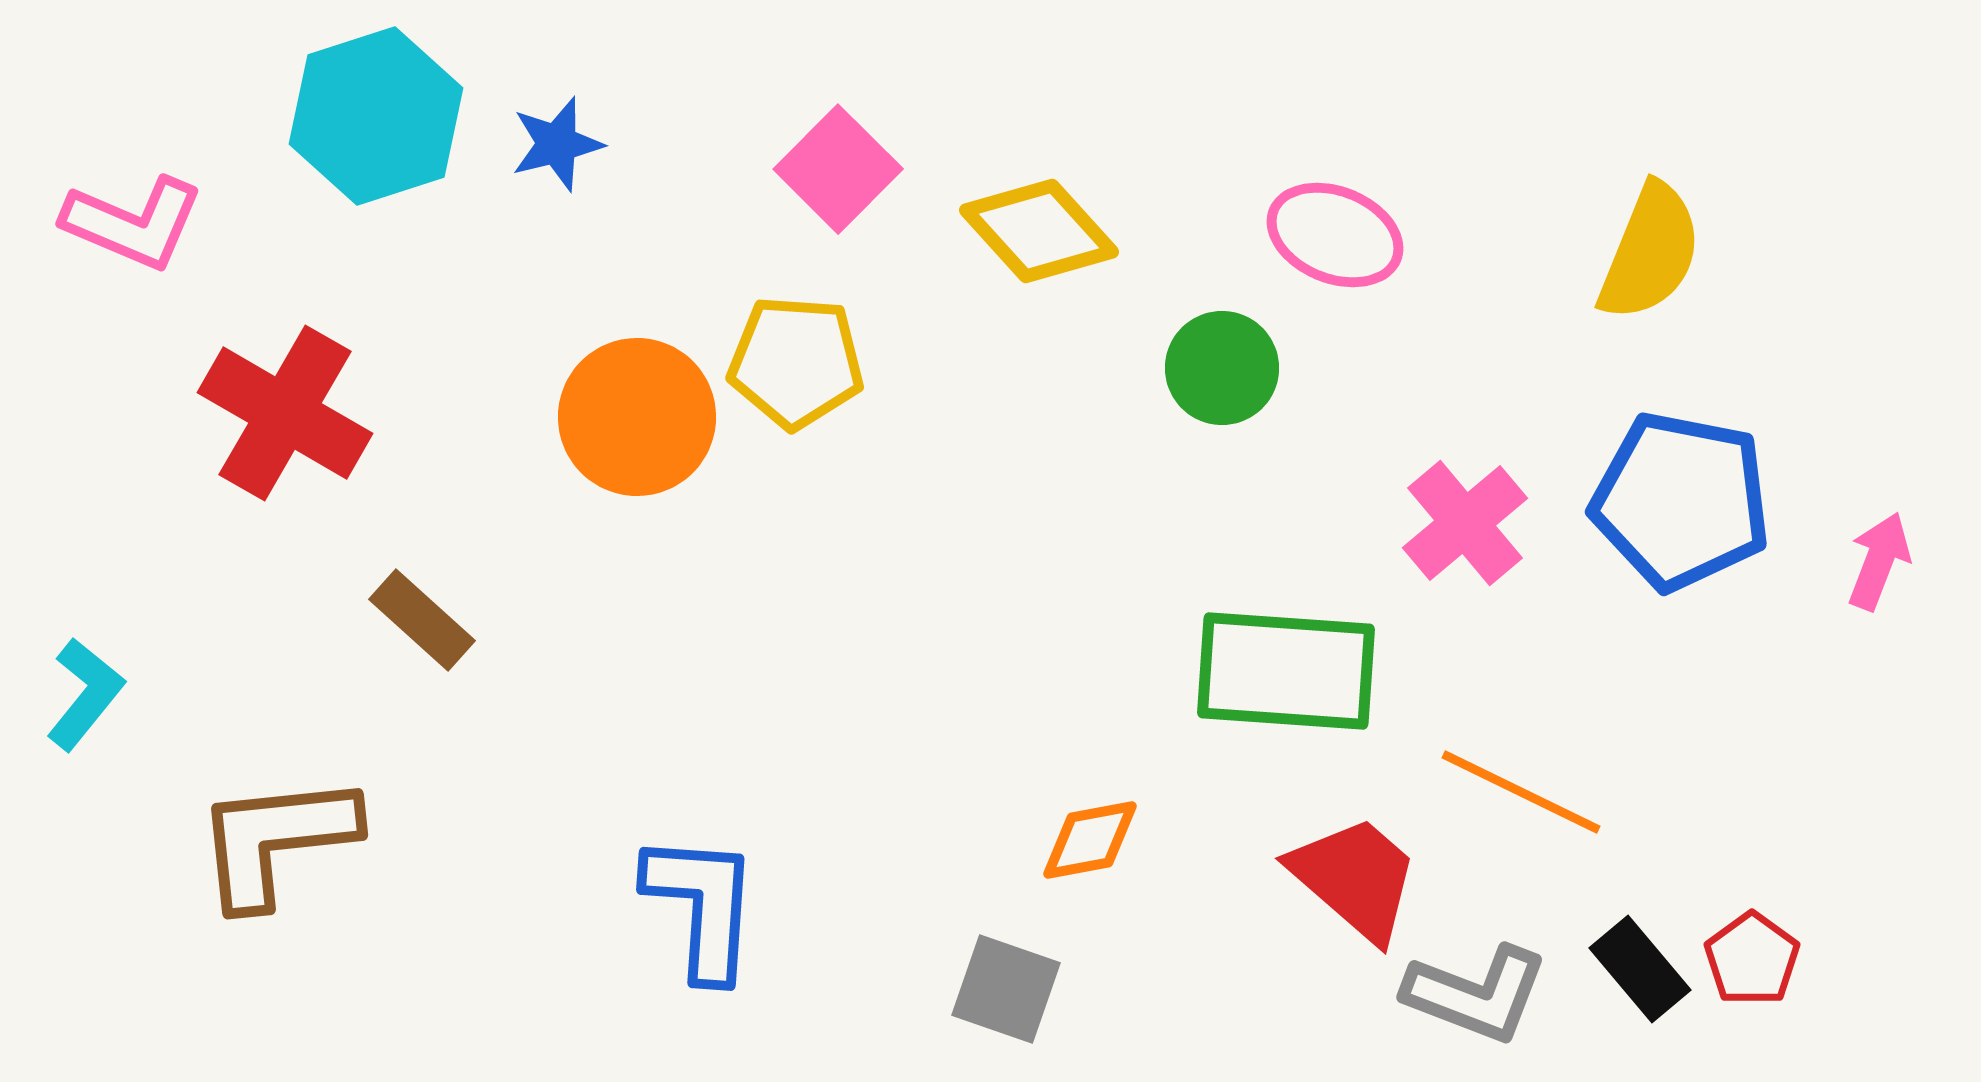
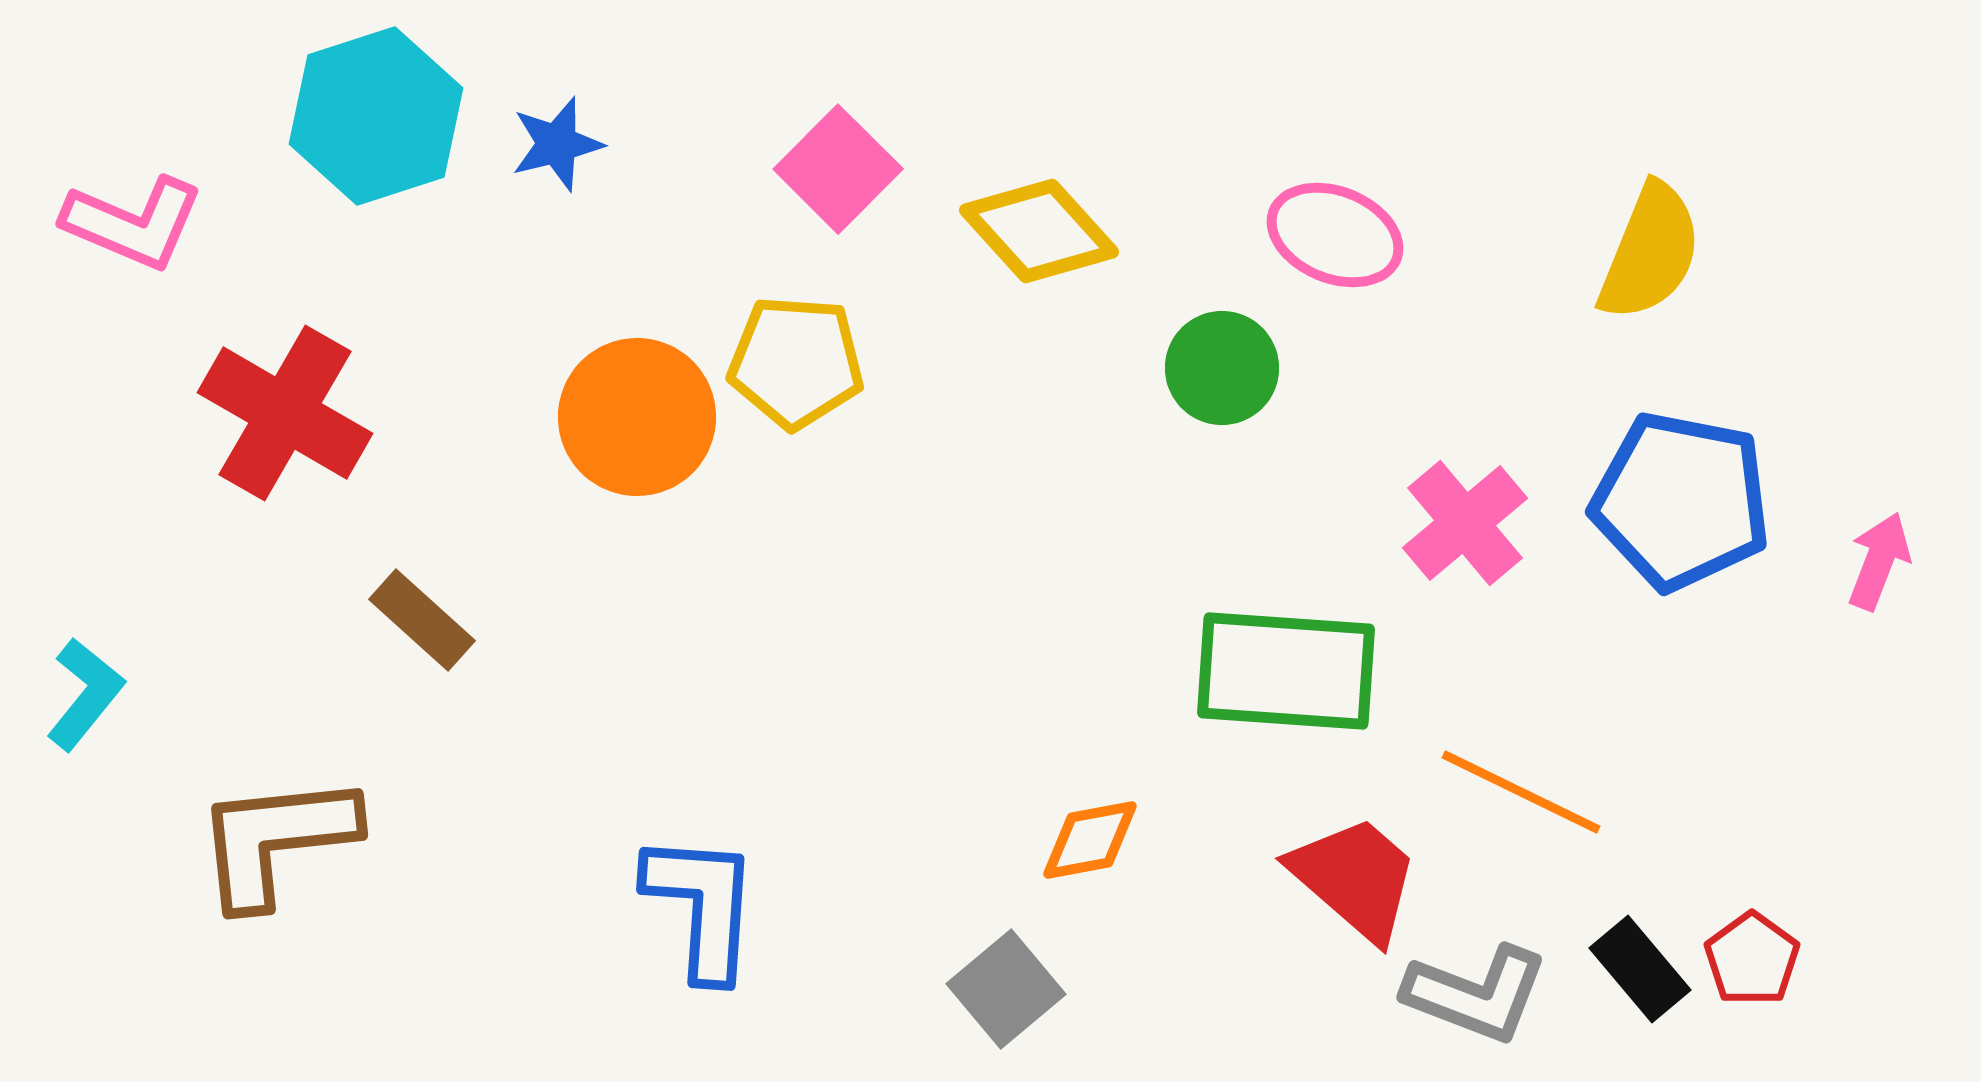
gray square: rotated 31 degrees clockwise
